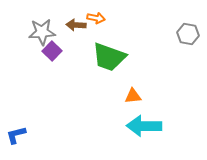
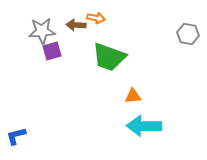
gray star: moved 1 px up
purple square: rotated 30 degrees clockwise
blue L-shape: moved 1 px down
